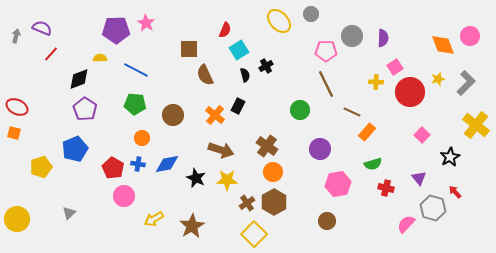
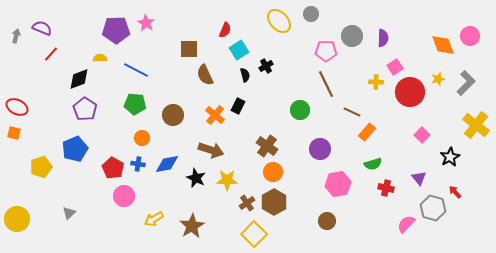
brown arrow at (221, 150): moved 10 px left
